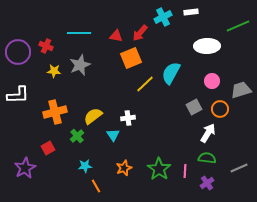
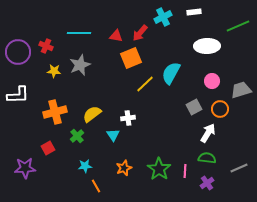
white rectangle: moved 3 px right
yellow semicircle: moved 1 px left, 2 px up
purple star: rotated 25 degrees clockwise
